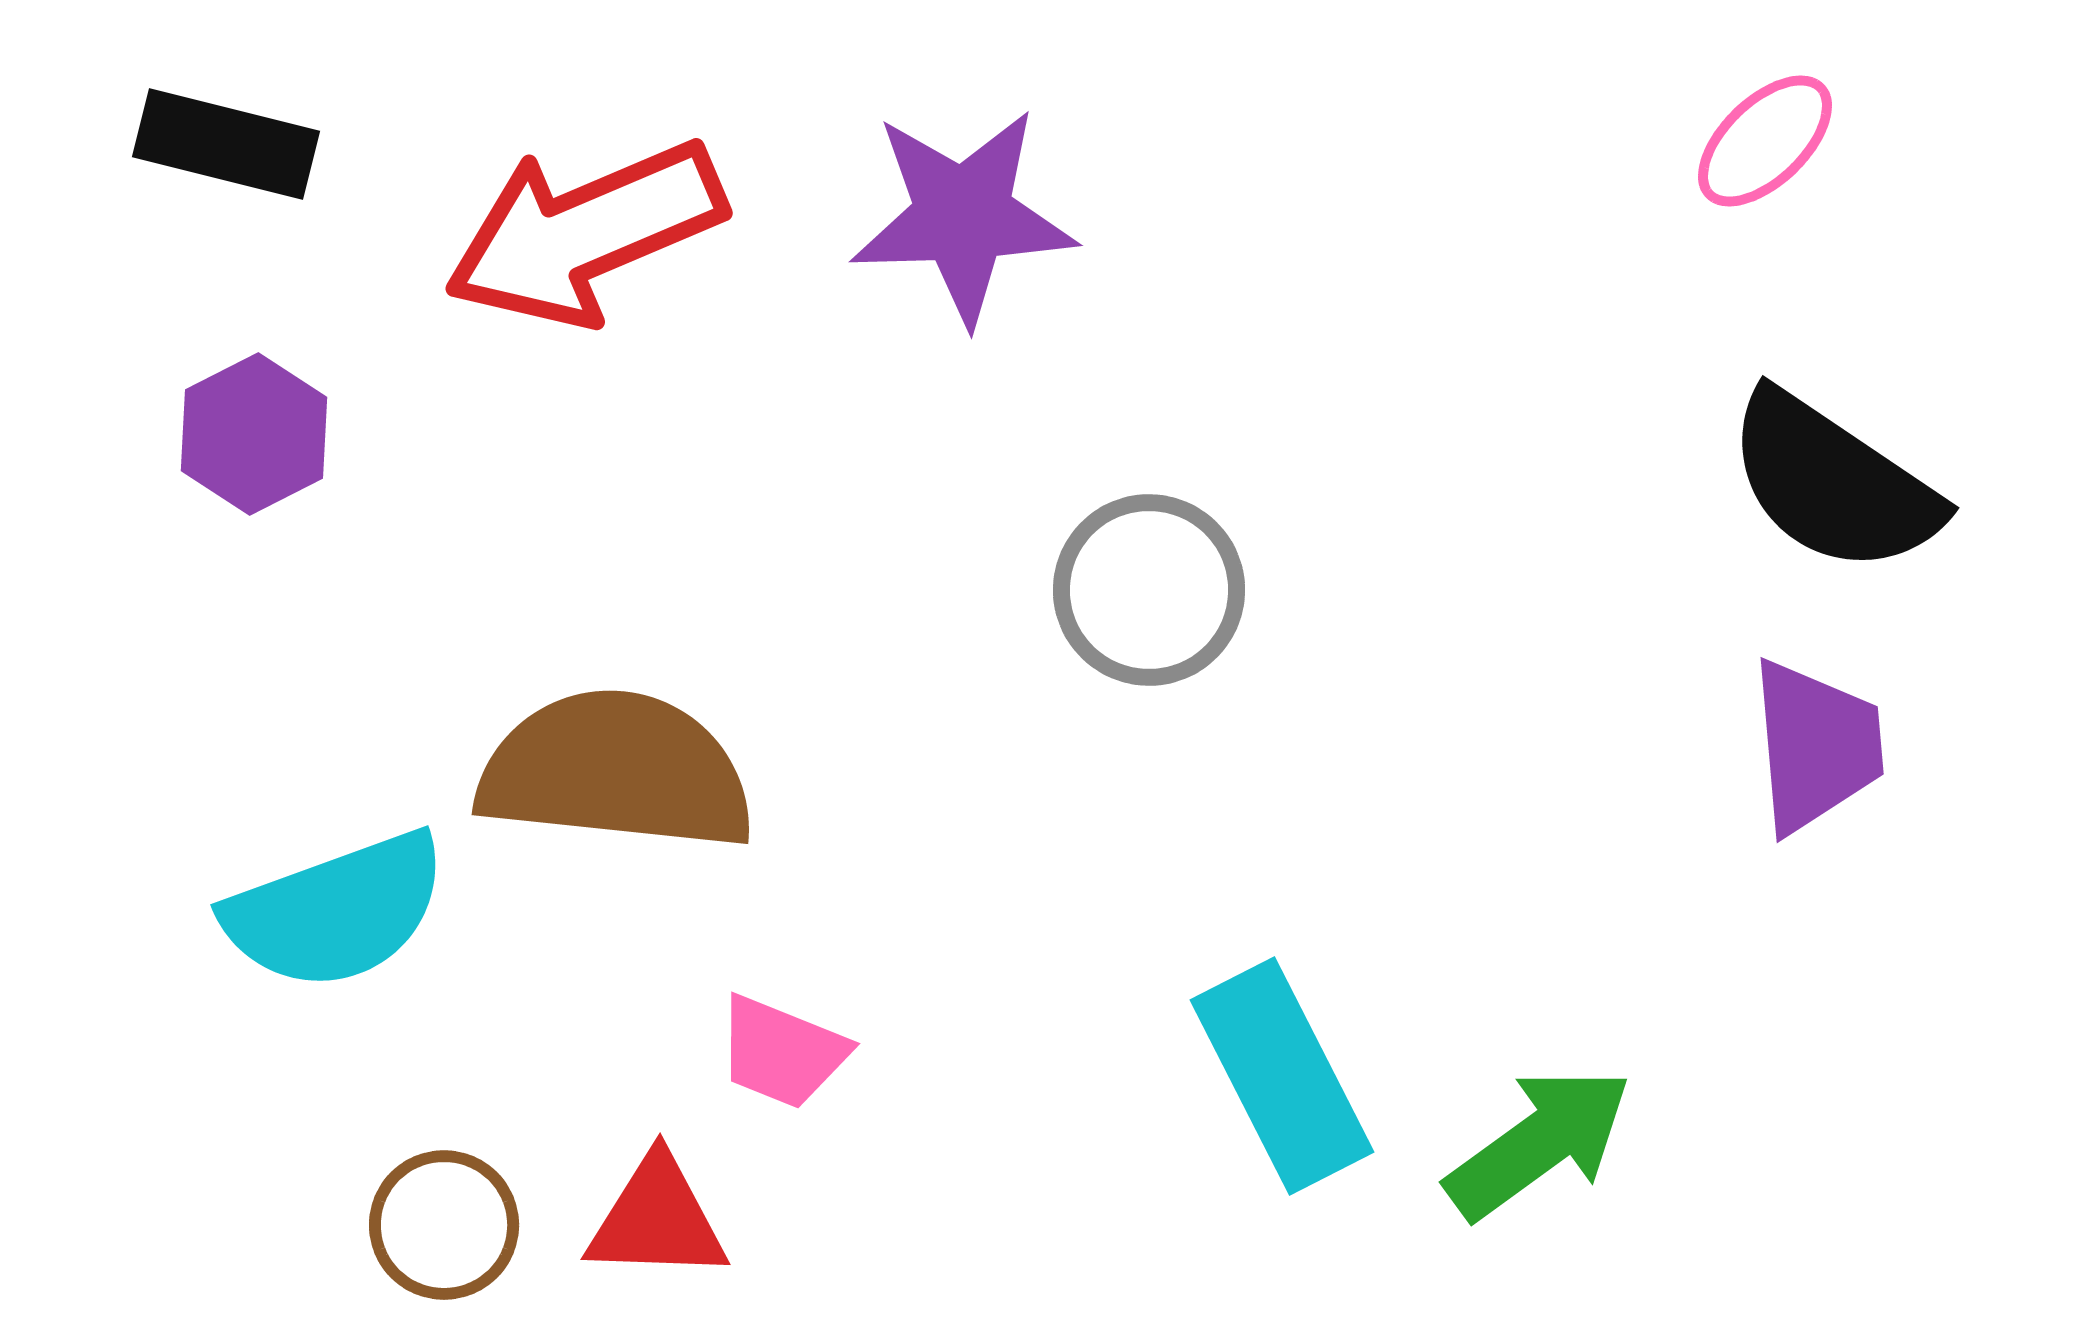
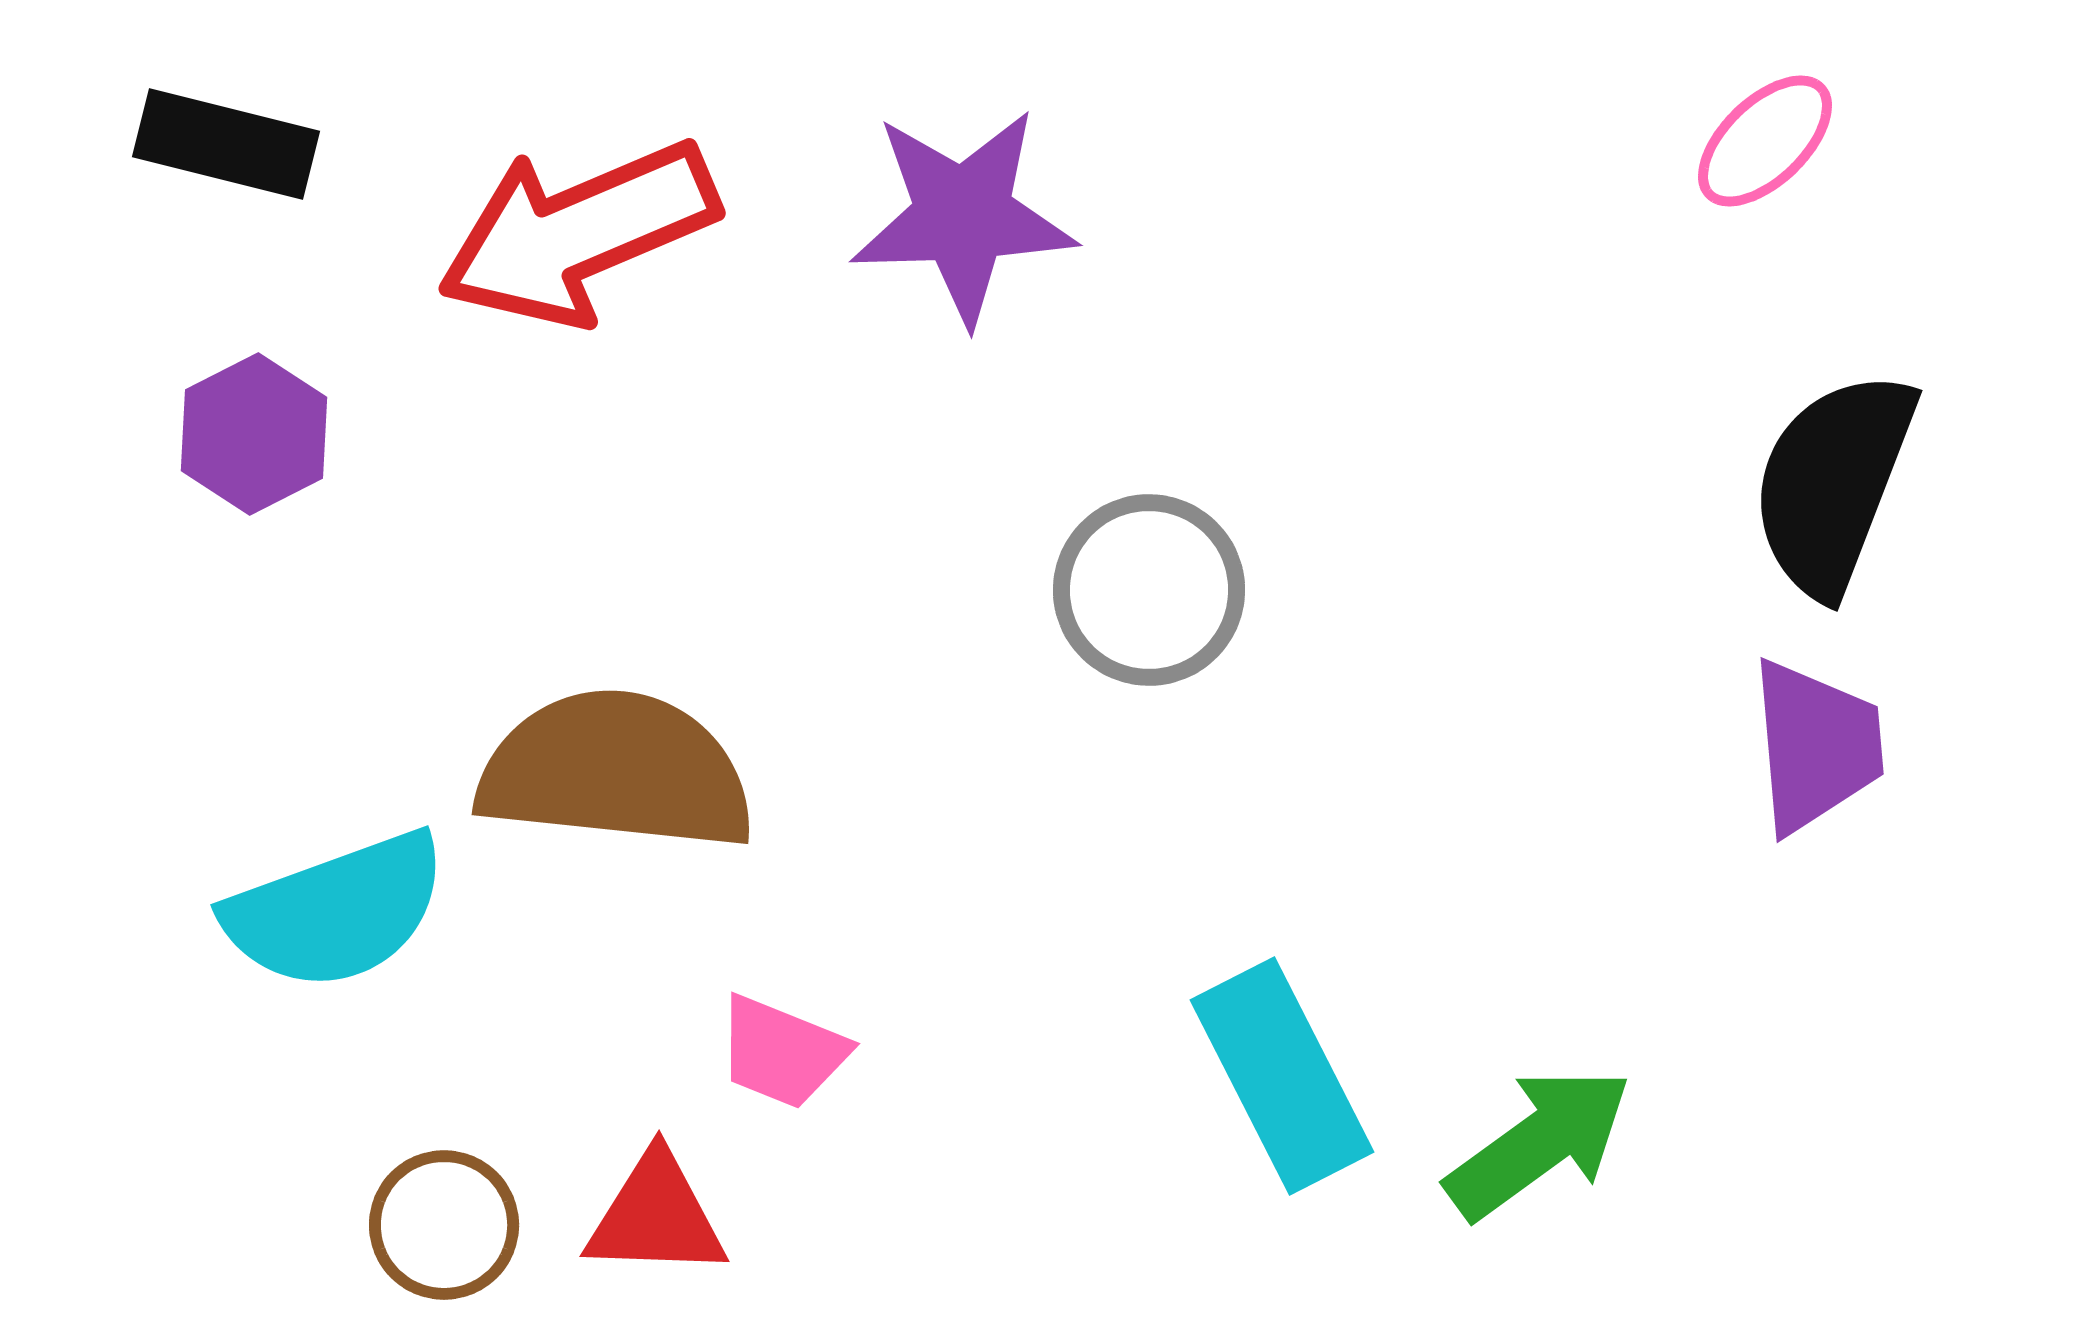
red arrow: moved 7 px left
black semicircle: rotated 77 degrees clockwise
red triangle: moved 1 px left, 3 px up
